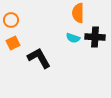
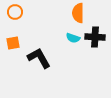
orange circle: moved 4 px right, 8 px up
orange square: rotated 16 degrees clockwise
